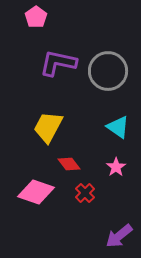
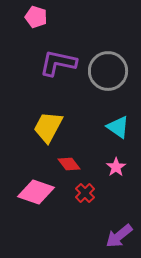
pink pentagon: rotated 20 degrees counterclockwise
